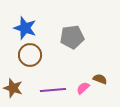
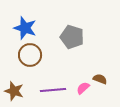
gray pentagon: rotated 25 degrees clockwise
brown star: moved 1 px right, 3 px down
